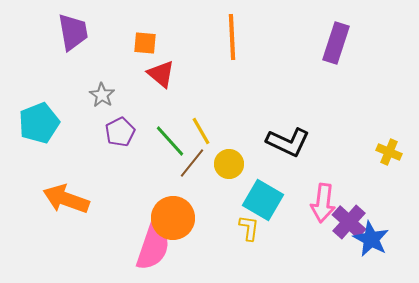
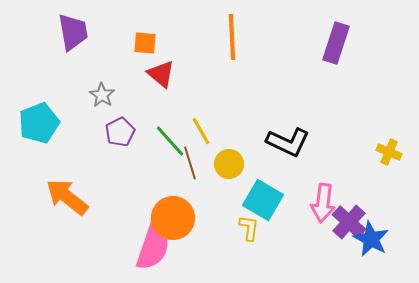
brown line: moved 2 px left; rotated 56 degrees counterclockwise
orange arrow: moved 1 px right, 2 px up; rotated 18 degrees clockwise
